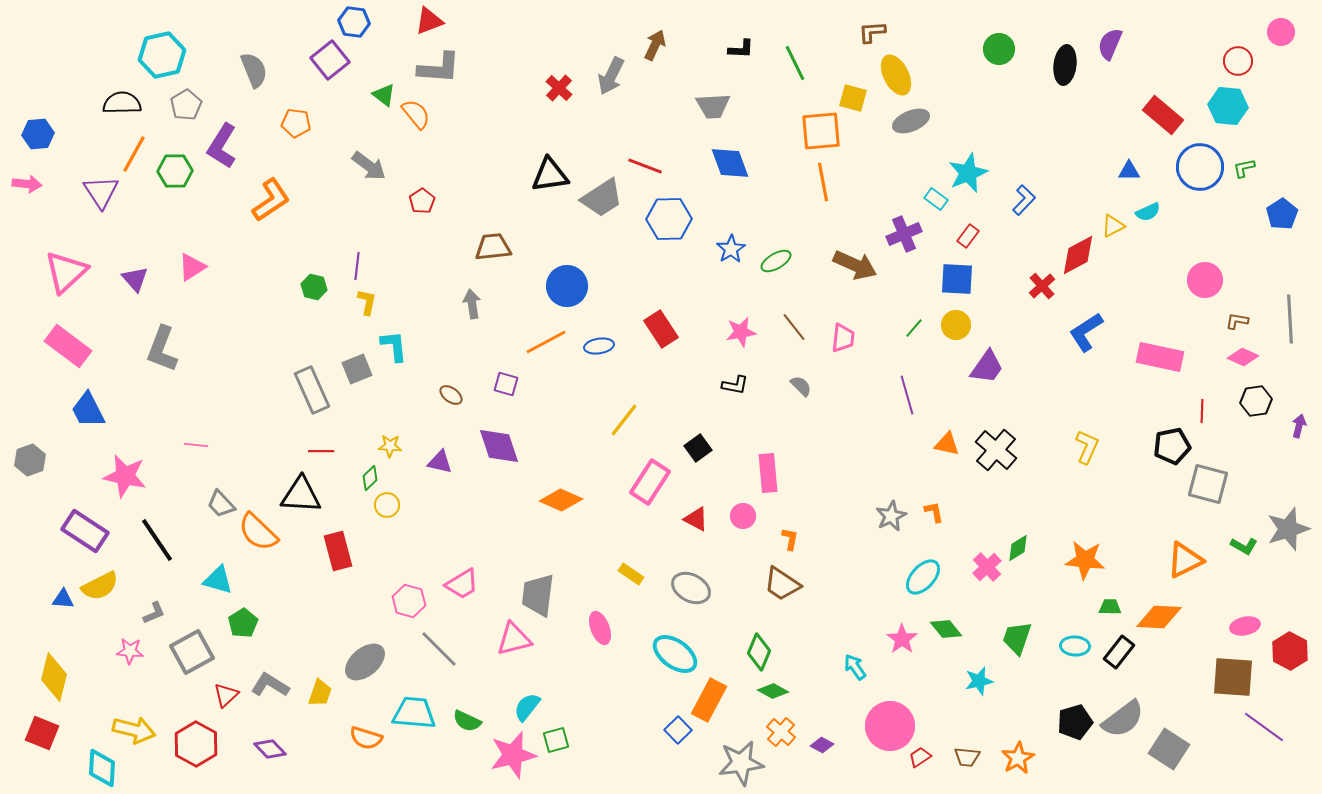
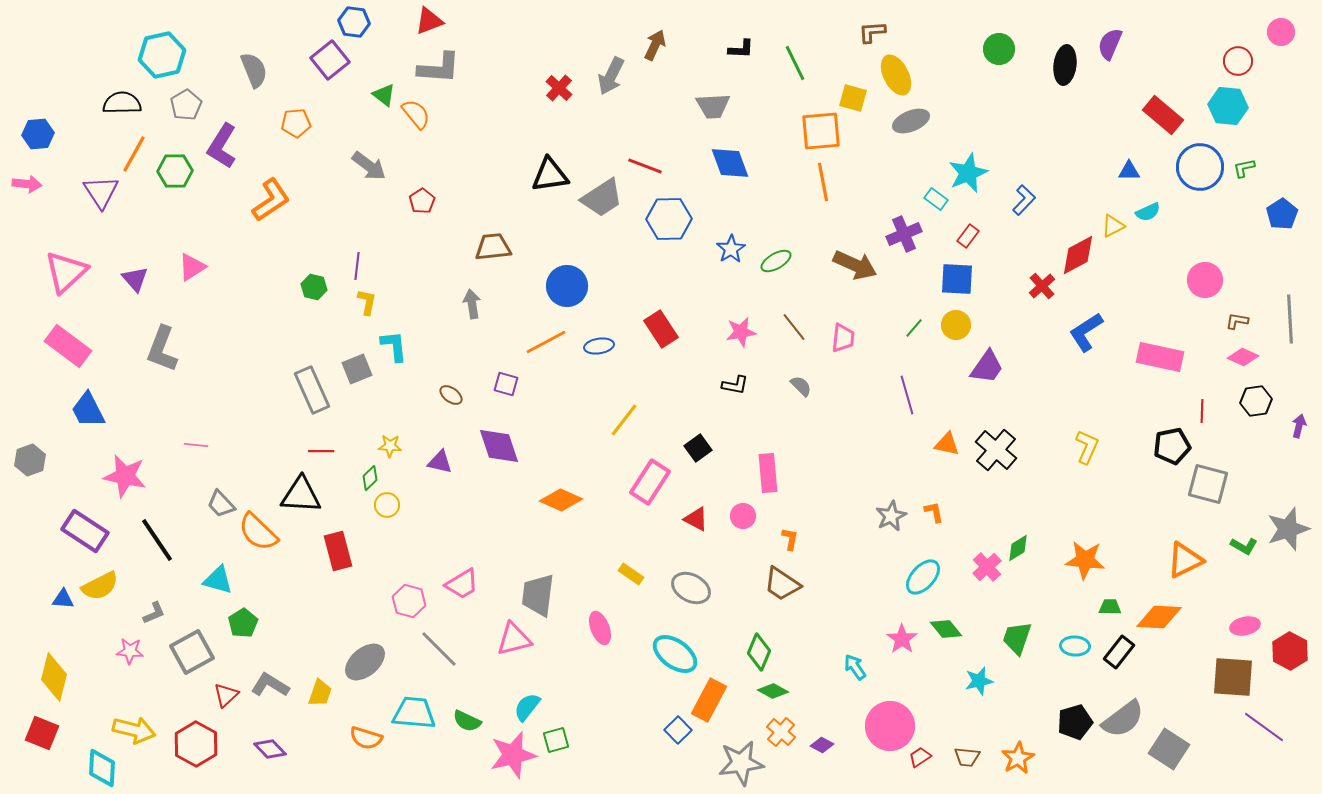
orange pentagon at (296, 123): rotated 12 degrees counterclockwise
